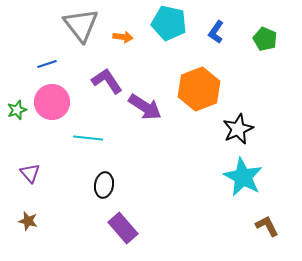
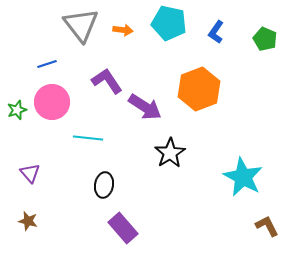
orange arrow: moved 7 px up
black star: moved 68 px left, 24 px down; rotated 8 degrees counterclockwise
